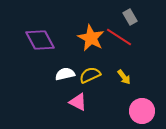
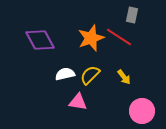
gray rectangle: moved 2 px right, 2 px up; rotated 42 degrees clockwise
orange star: rotated 24 degrees clockwise
yellow semicircle: rotated 20 degrees counterclockwise
pink triangle: rotated 18 degrees counterclockwise
